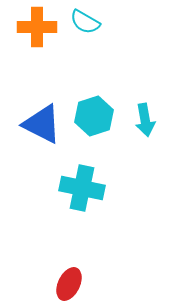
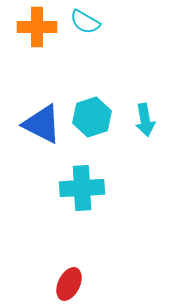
cyan hexagon: moved 2 px left, 1 px down
cyan cross: rotated 15 degrees counterclockwise
